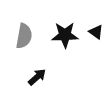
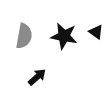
black star: moved 1 px left, 1 px down; rotated 12 degrees clockwise
